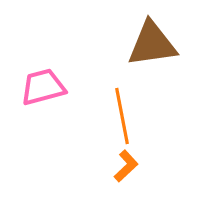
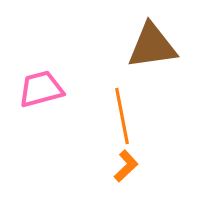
brown triangle: moved 2 px down
pink trapezoid: moved 2 px left, 2 px down
